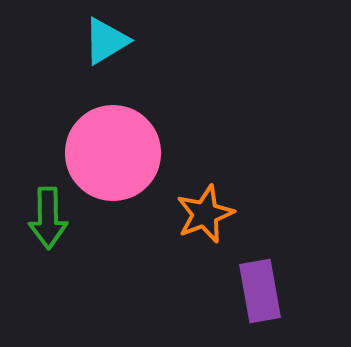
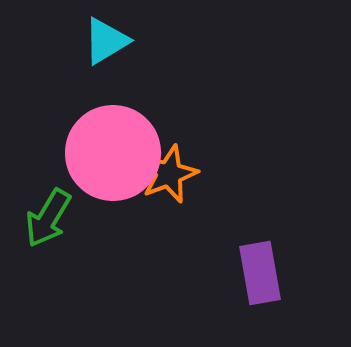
orange star: moved 36 px left, 40 px up
green arrow: rotated 32 degrees clockwise
purple rectangle: moved 18 px up
